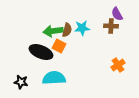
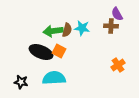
cyan star: rotated 14 degrees clockwise
orange square: moved 5 px down
